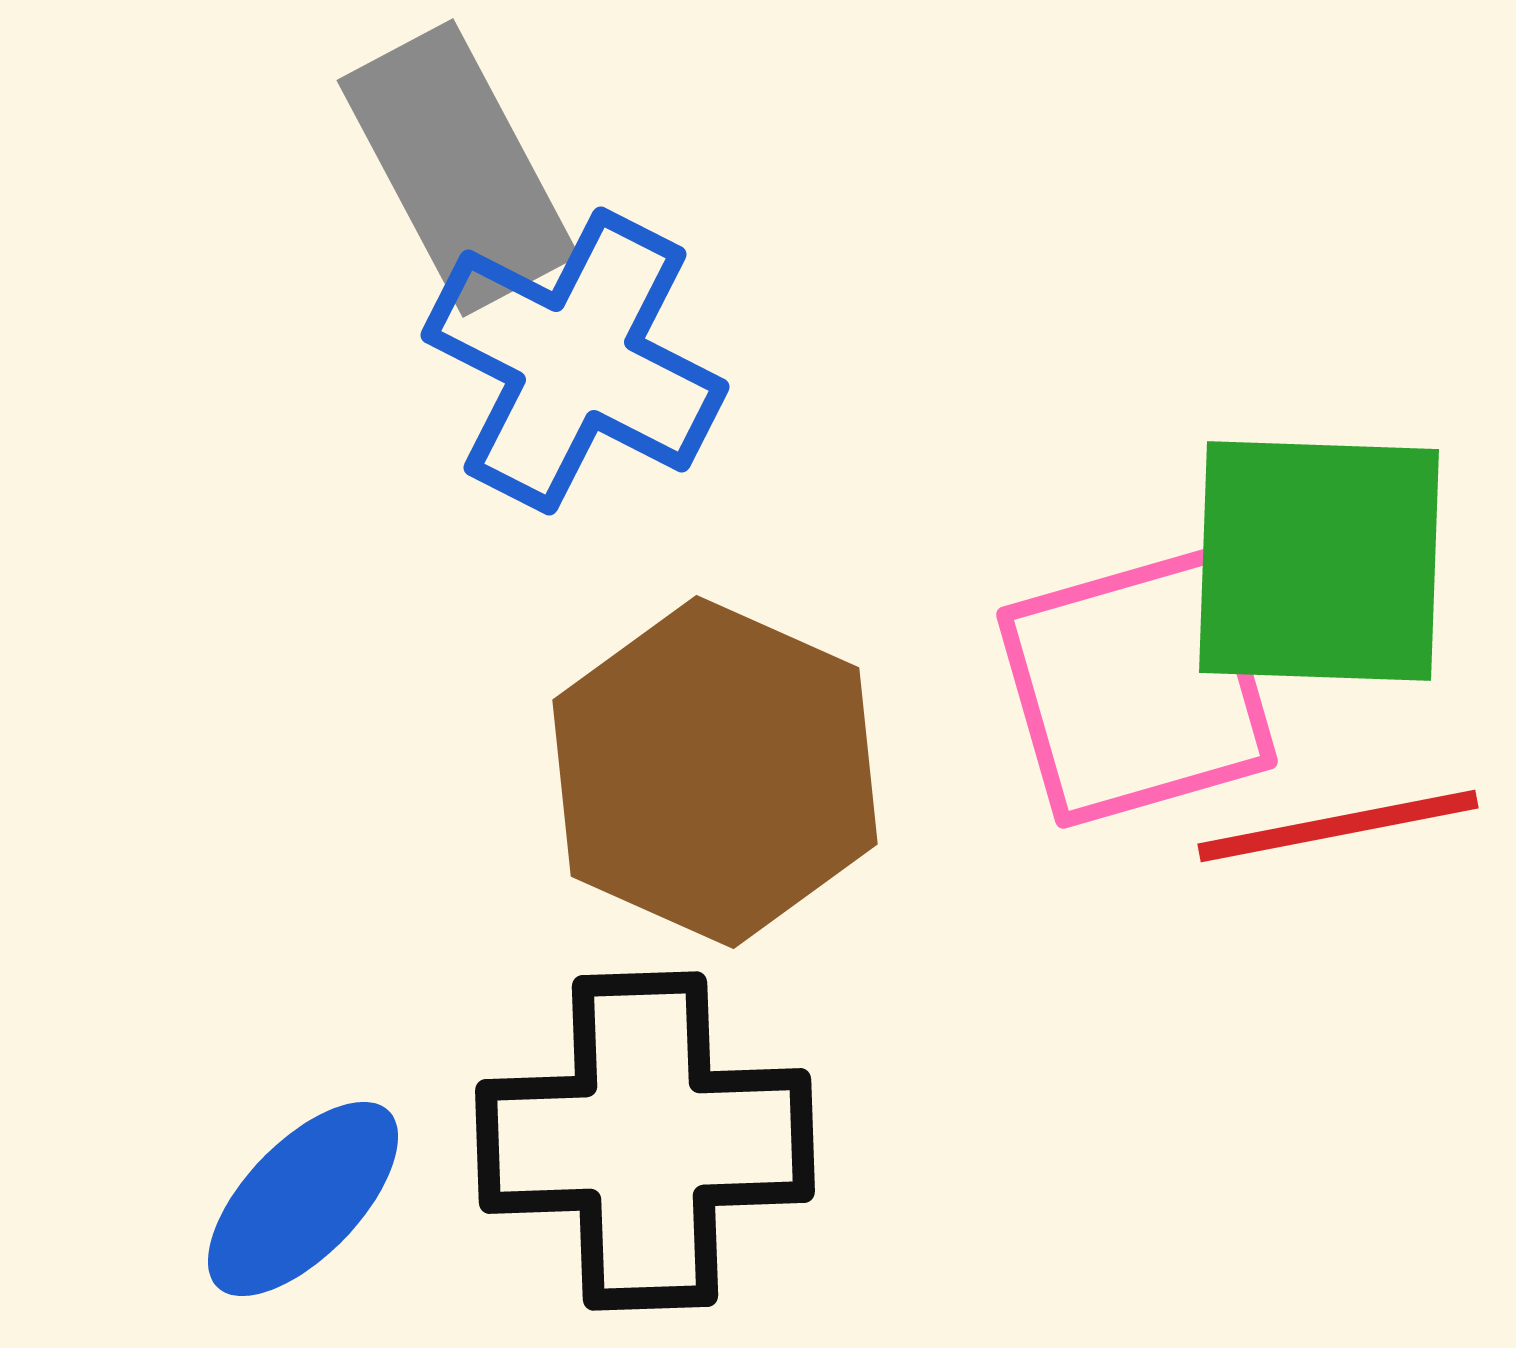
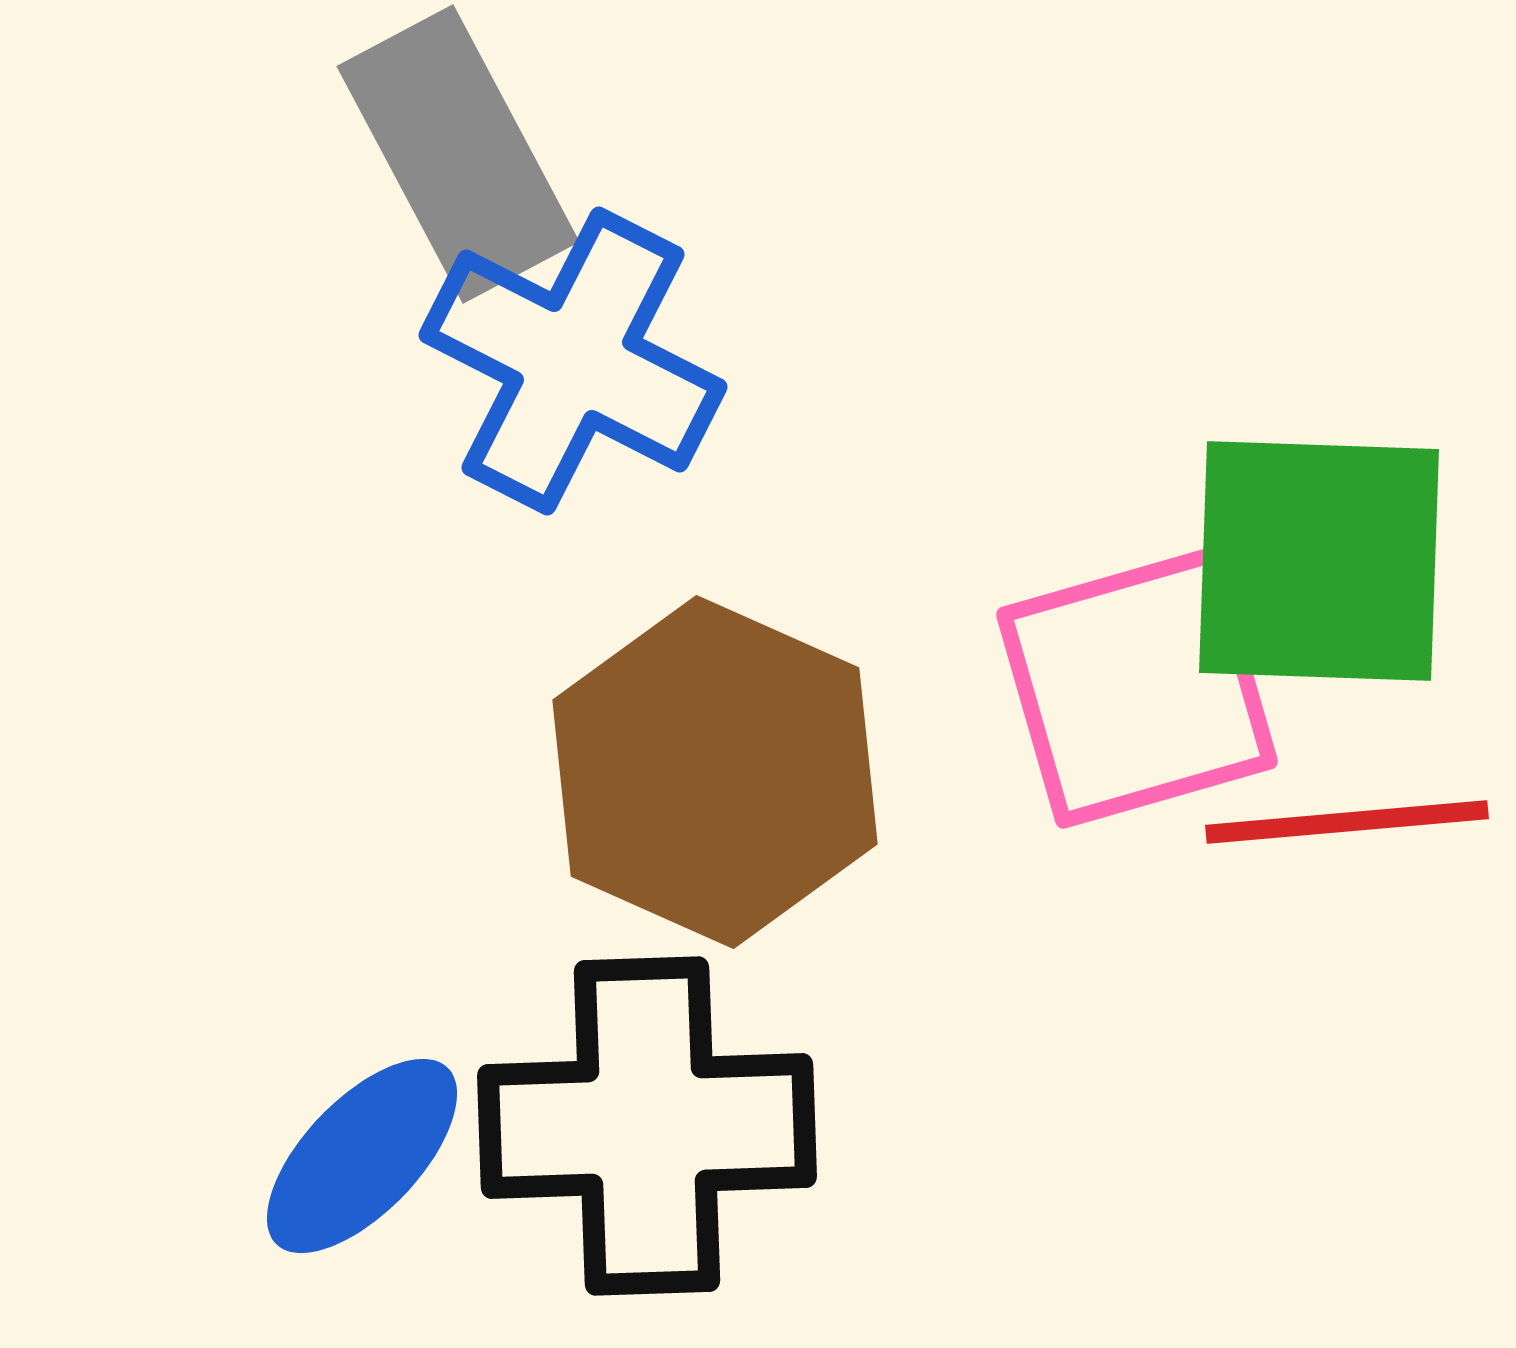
gray rectangle: moved 14 px up
blue cross: moved 2 px left
red line: moved 9 px right, 4 px up; rotated 6 degrees clockwise
black cross: moved 2 px right, 15 px up
blue ellipse: moved 59 px right, 43 px up
